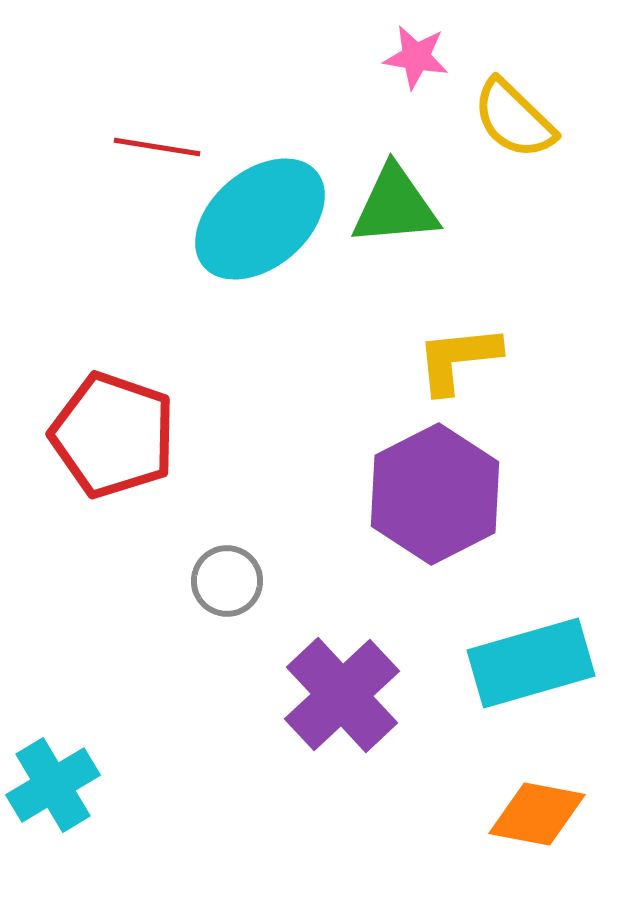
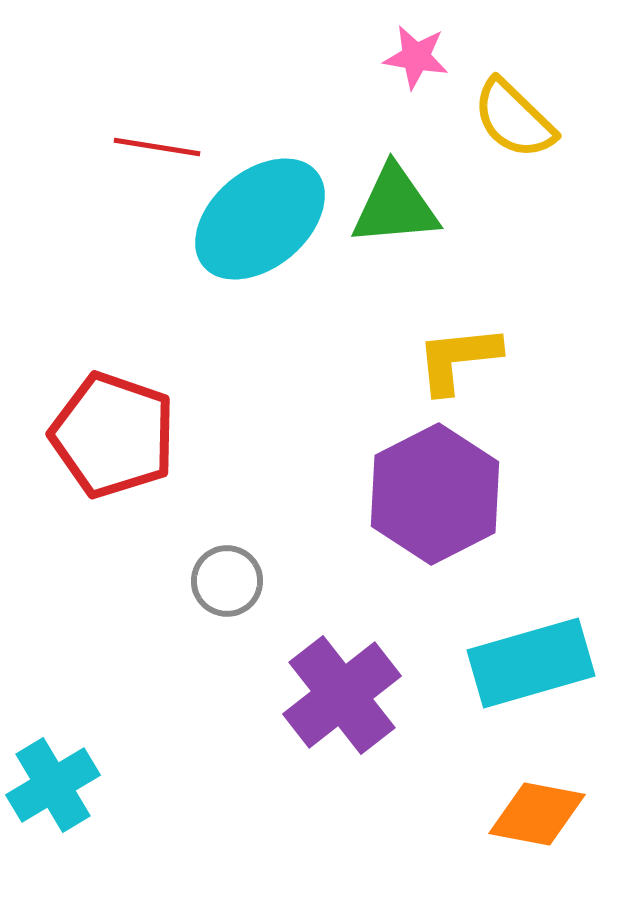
purple cross: rotated 5 degrees clockwise
